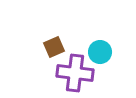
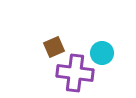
cyan circle: moved 2 px right, 1 px down
